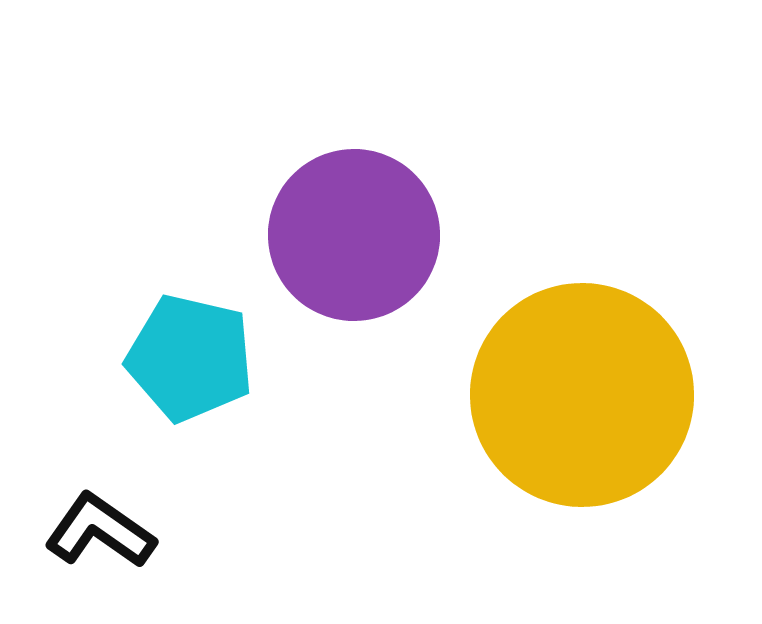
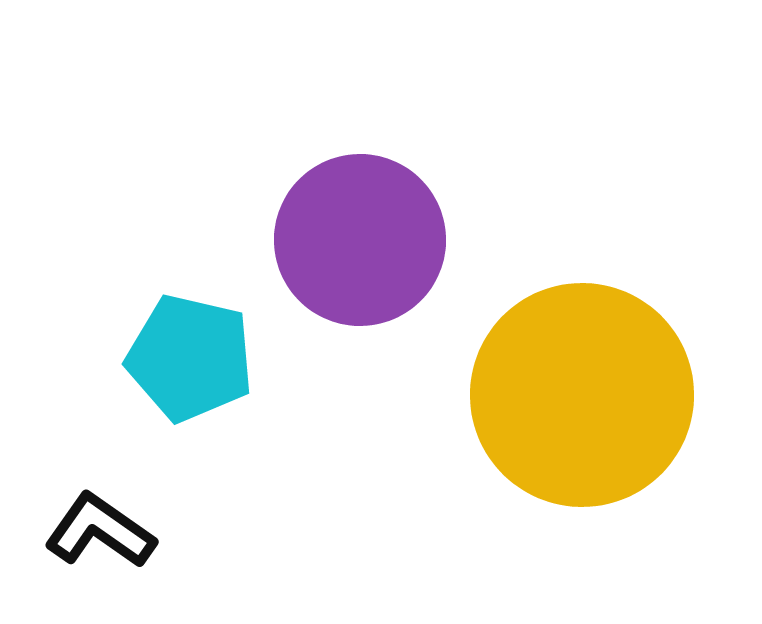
purple circle: moved 6 px right, 5 px down
